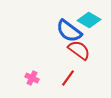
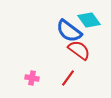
cyan diamond: rotated 25 degrees clockwise
pink cross: rotated 16 degrees counterclockwise
